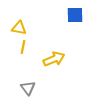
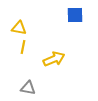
gray triangle: rotated 42 degrees counterclockwise
